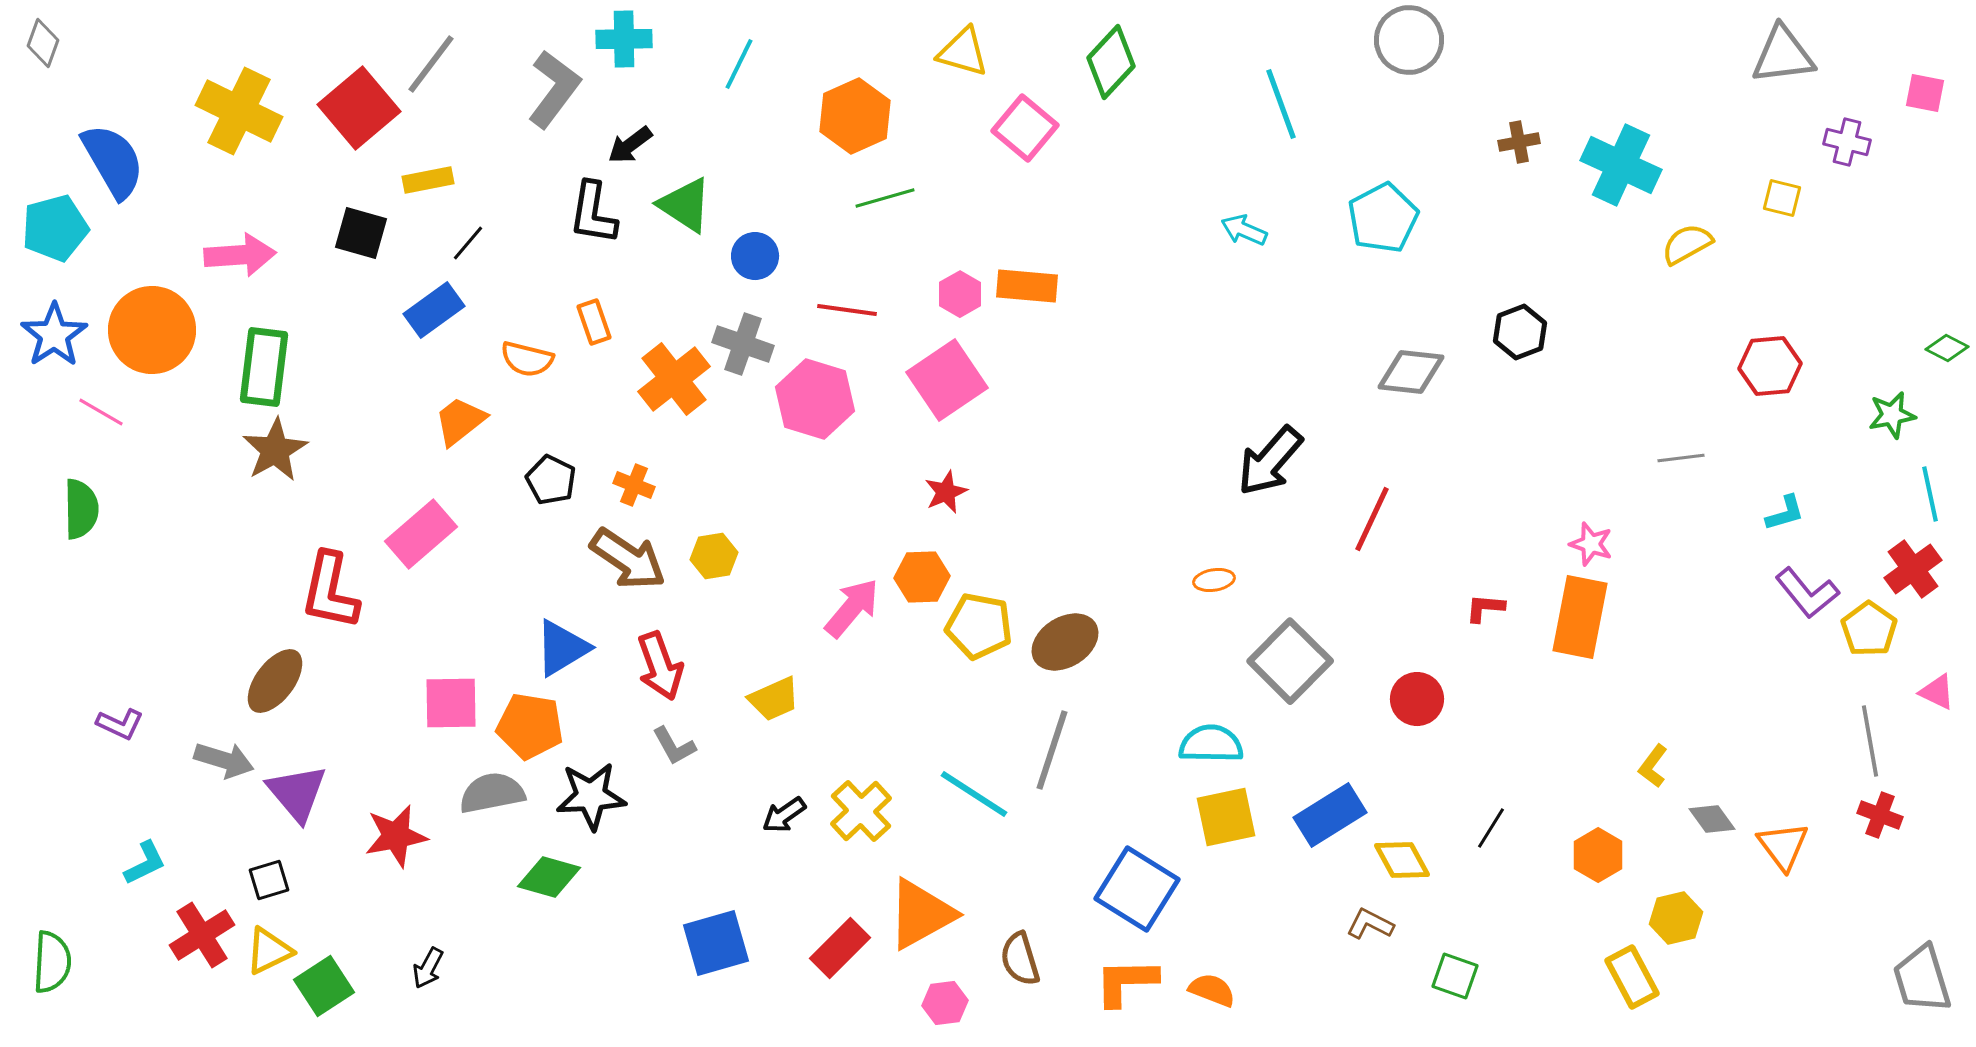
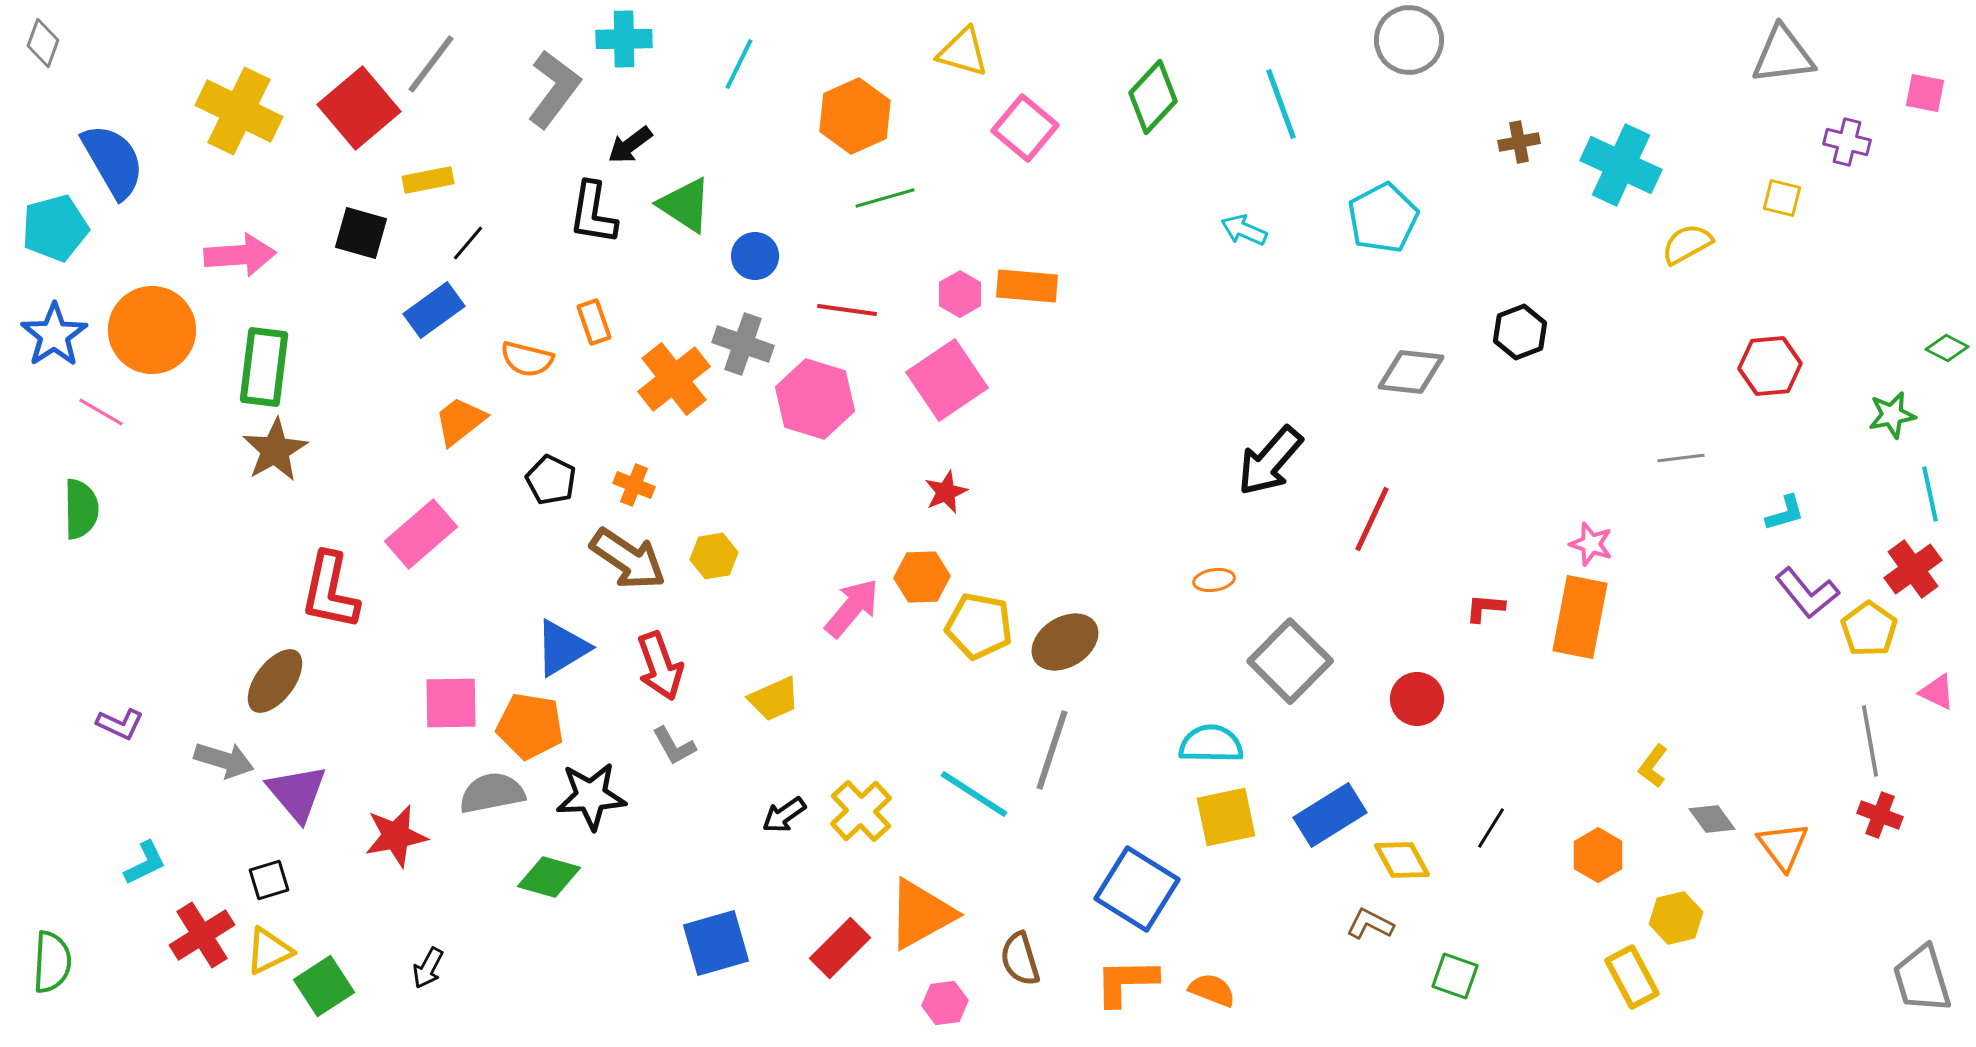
green diamond at (1111, 62): moved 42 px right, 35 px down
